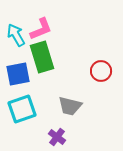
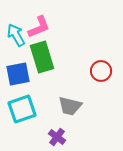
pink L-shape: moved 2 px left, 2 px up
